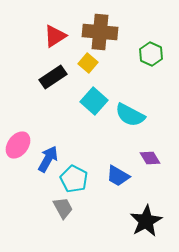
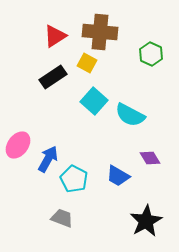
yellow square: moved 1 px left; rotated 12 degrees counterclockwise
gray trapezoid: moved 1 px left, 10 px down; rotated 40 degrees counterclockwise
